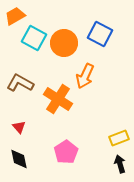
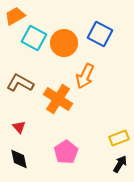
black arrow: rotated 48 degrees clockwise
